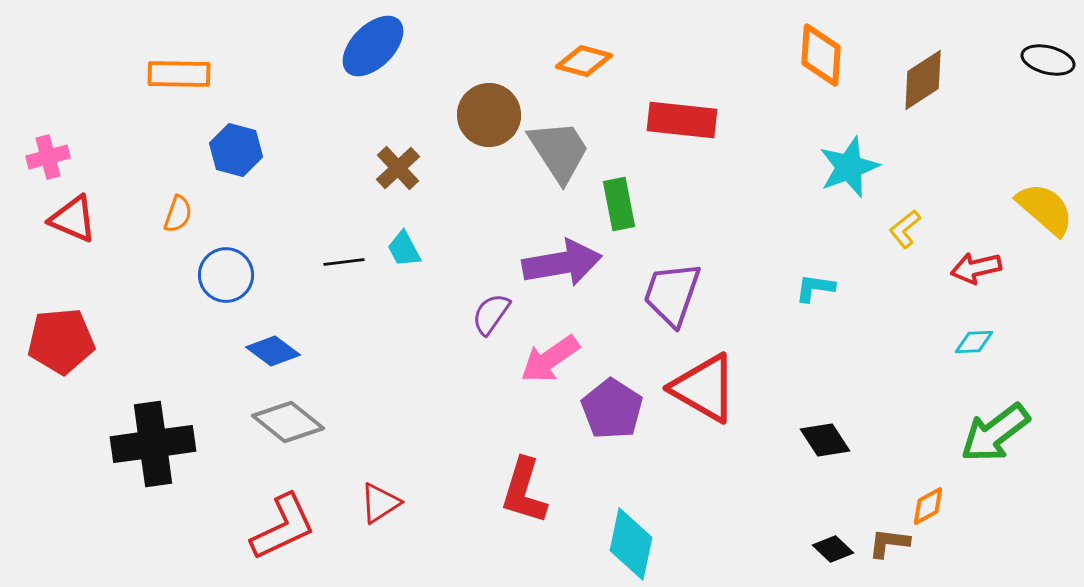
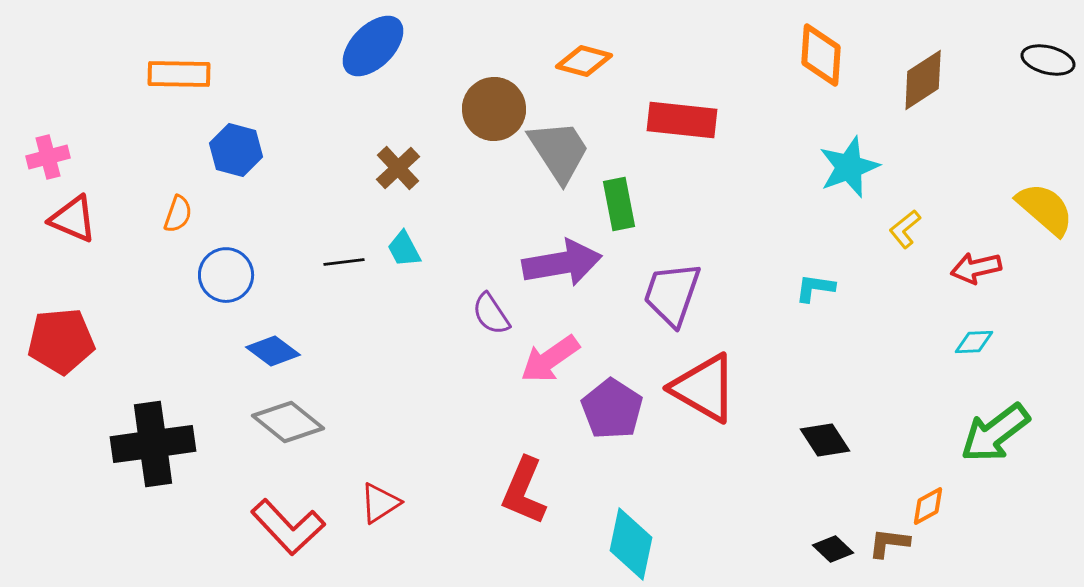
brown circle at (489, 115): moved 5 px right, 6 px up
purple semicircle at (491, 314): rotated 69 degrees counterclockwise
red L-shape at (524, 491): rotated 6 degrees clockwise
red L-shape at (283, 527): moved 5 px right; rotated 72 degrees clockwise
